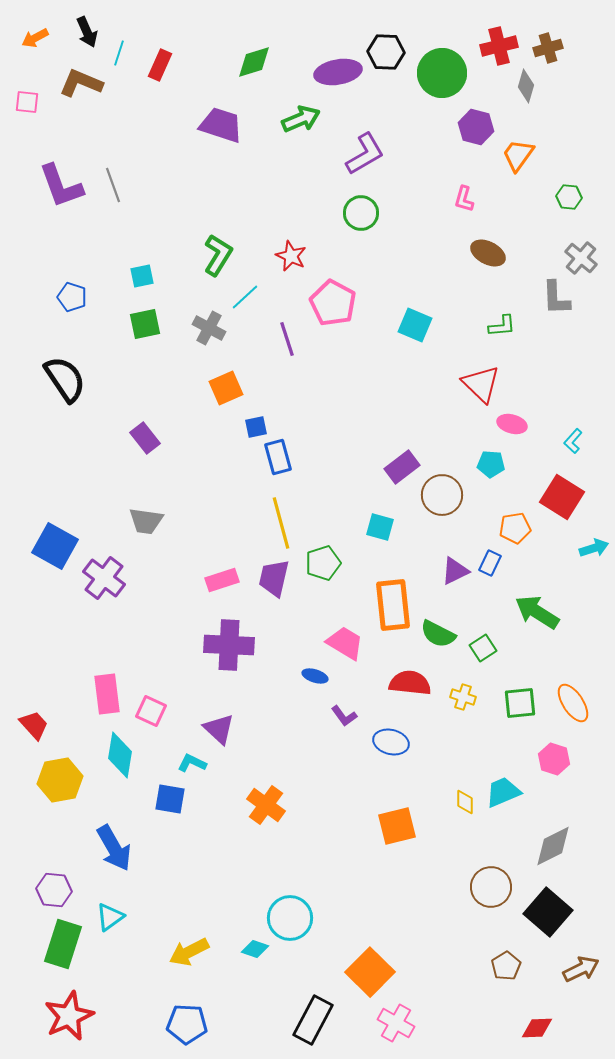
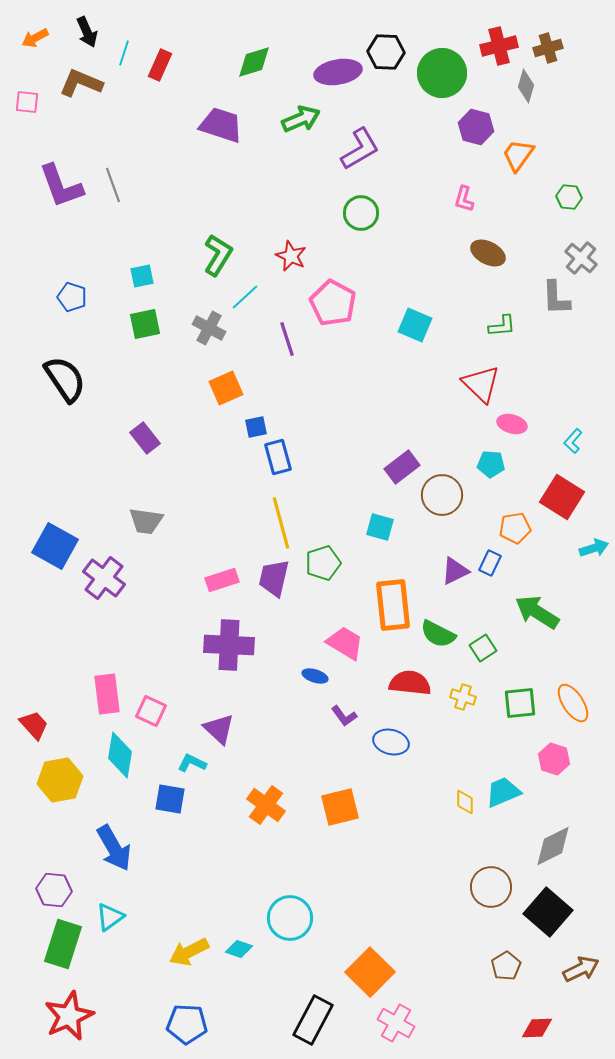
cyan line at (119, 53): moved 5 px right
purple L-shape at (365, 154): moved 5 px left, 5 px up
orange square at (397, 826): moved 57 px left, 19 px up
cyan diamond at (255, 949): moved 16 px left
